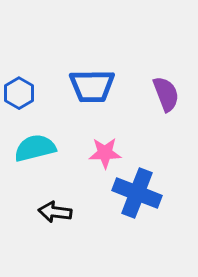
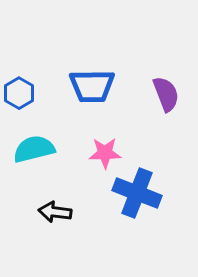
cyan semicircle: moved 1 px left, 1 px down
